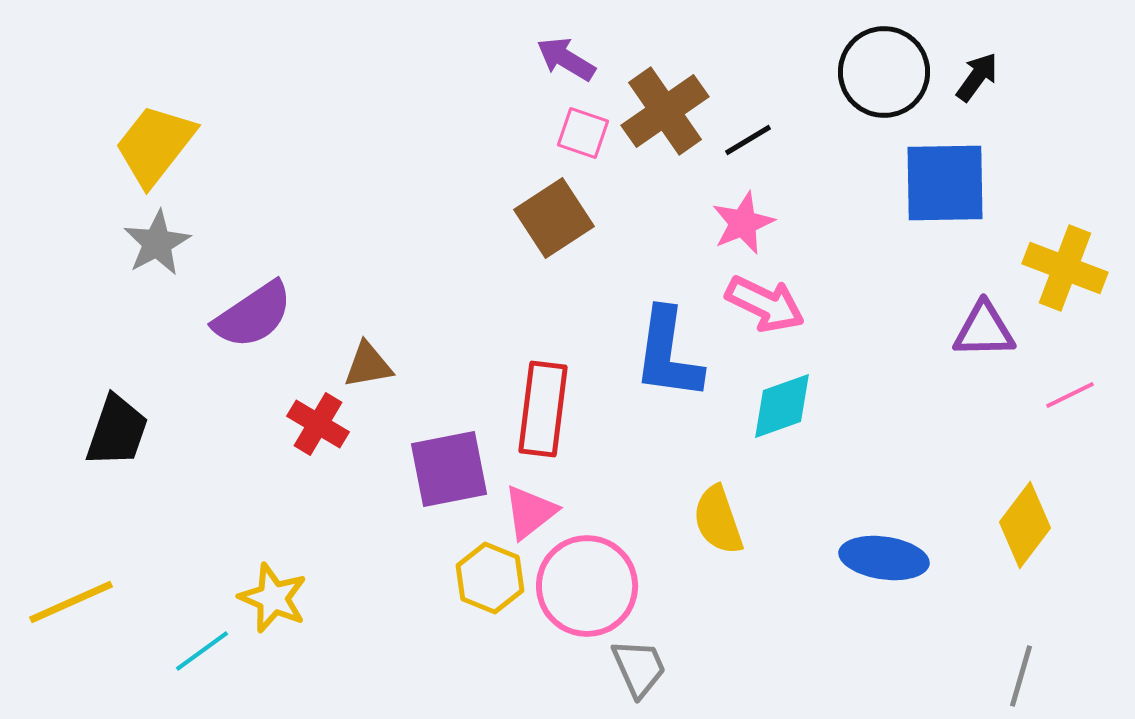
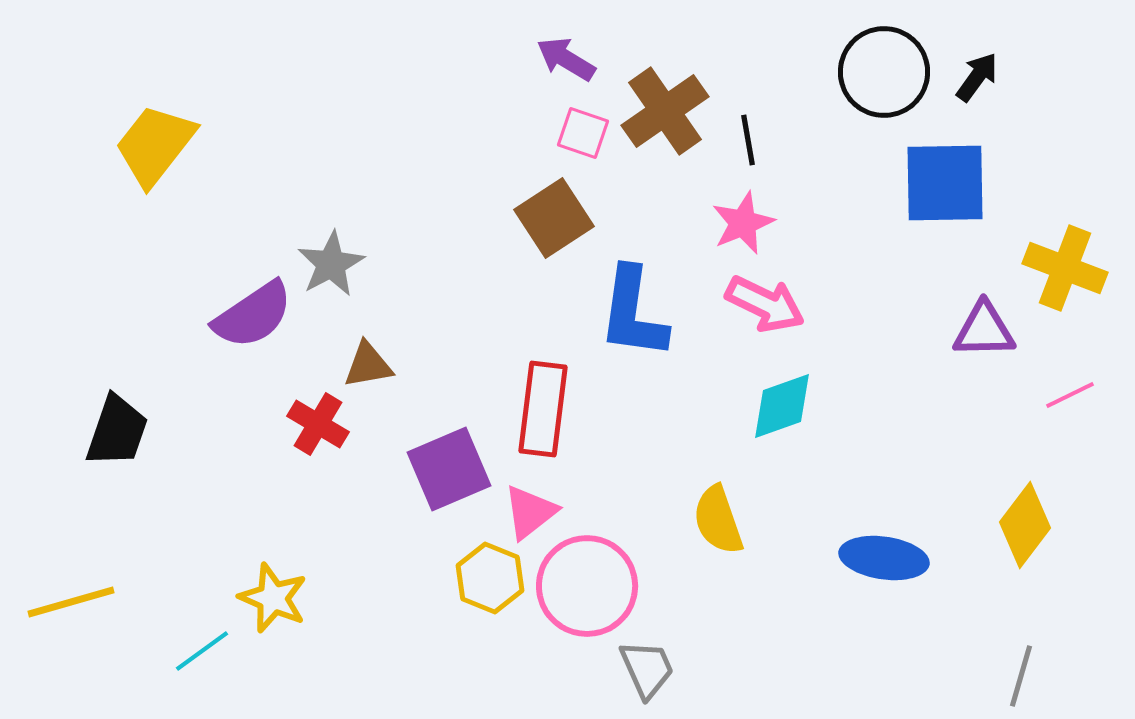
black line: rotated 69 degrees counterclockwise
gray star: moved 174 px right, 21 px down
blue L-shape: moved 35 px left, 41 px up
purple square: rotated 12 degrees counterclockwise
yellow line: rotated 8 degrees clockwise
gray trapezoid: moved 8 px right, 1 px down
